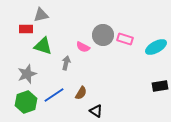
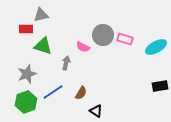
blue line: moved 1 px left, 3 px up
